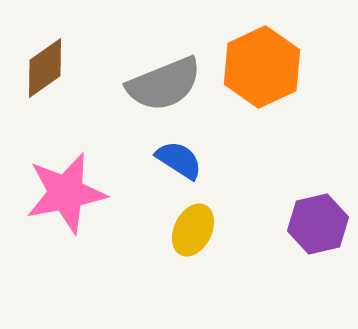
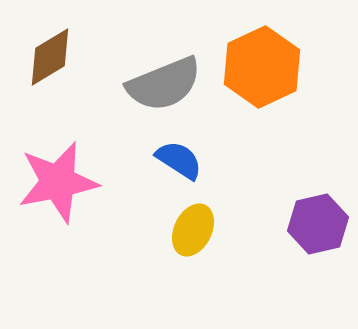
brown diamond: moved 5 px right, 11 px up; rotated 4 degrees clockwise
pink star: moved 8 px left, 11 px up
